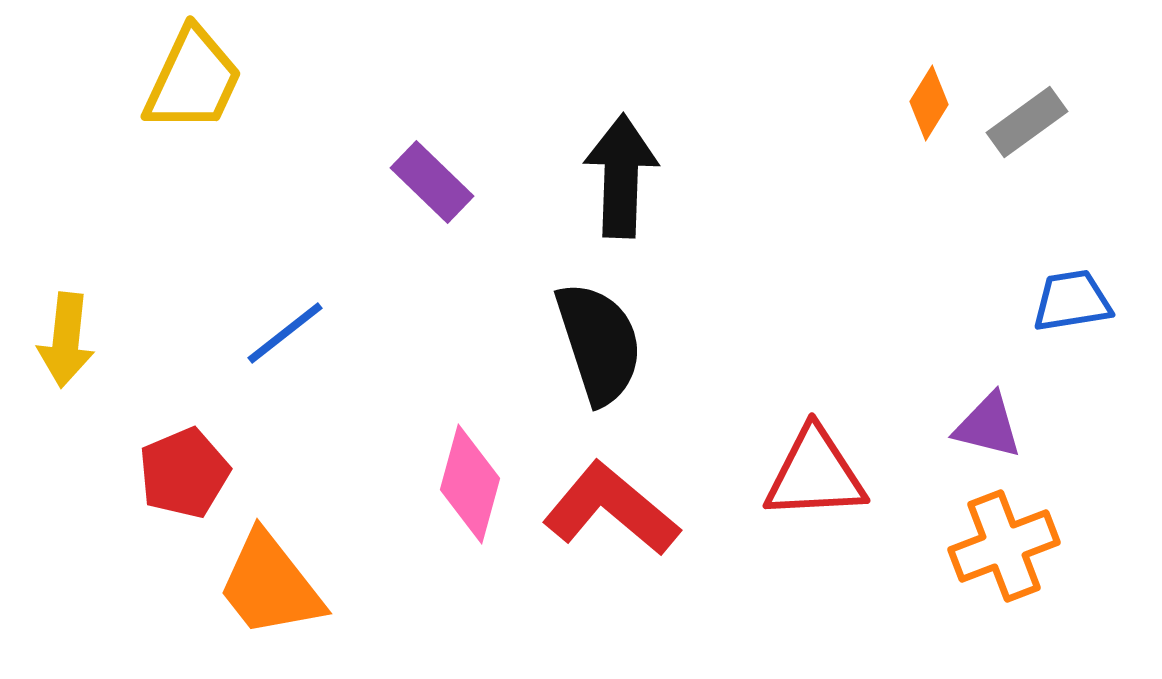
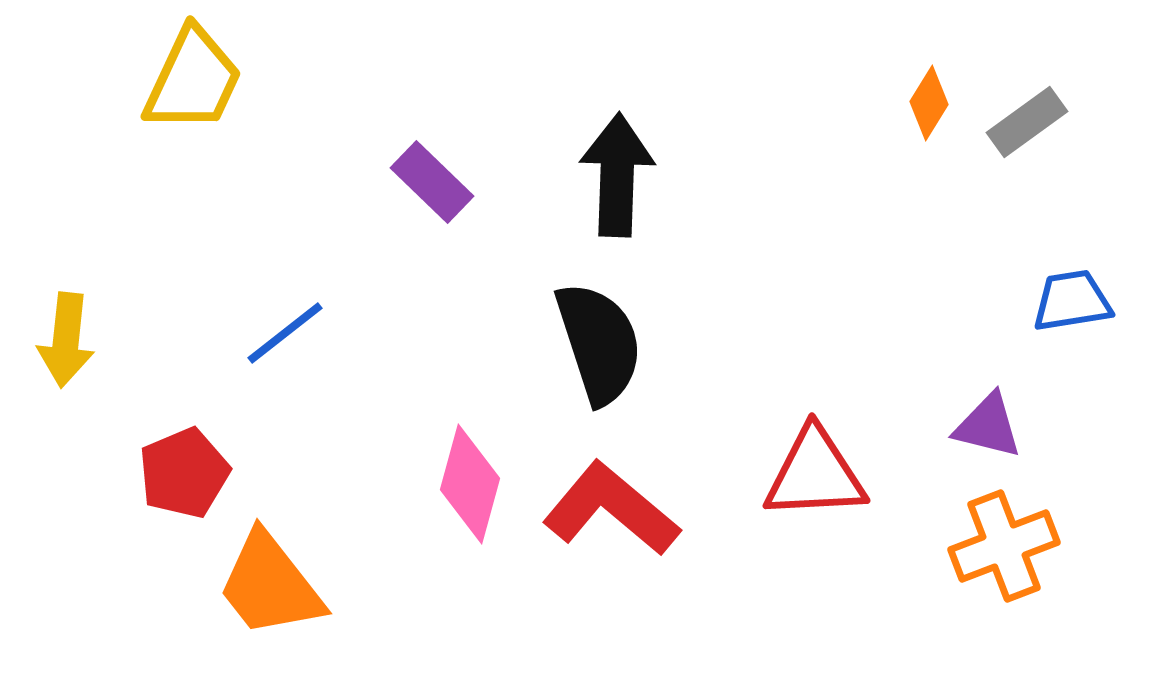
black arrow: moved 4 px left, 1 px up
